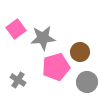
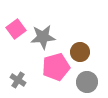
gray star: moved 1 px up
